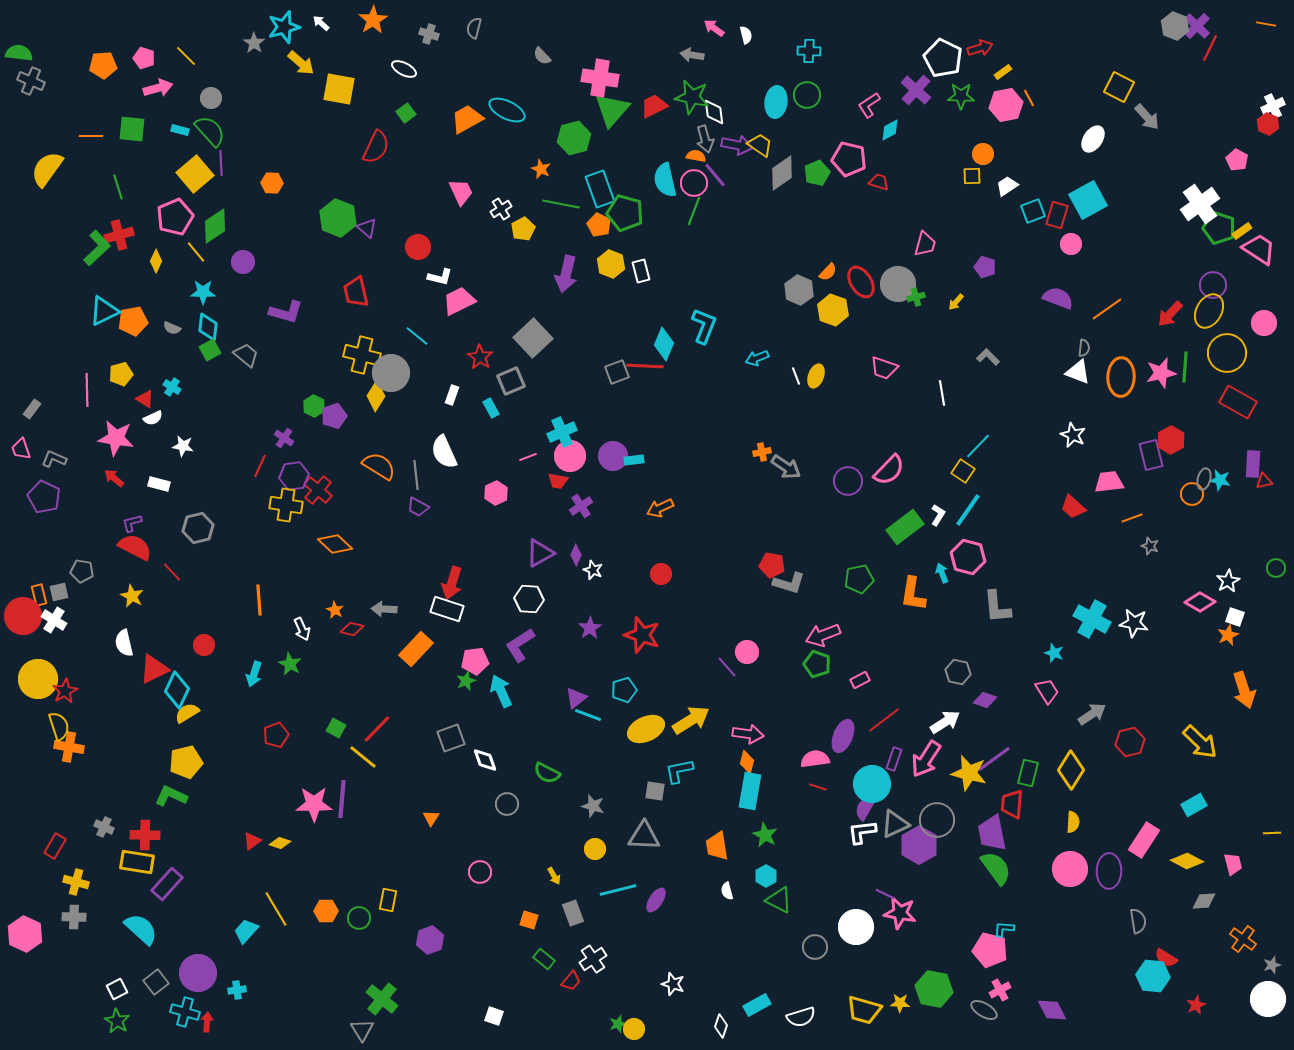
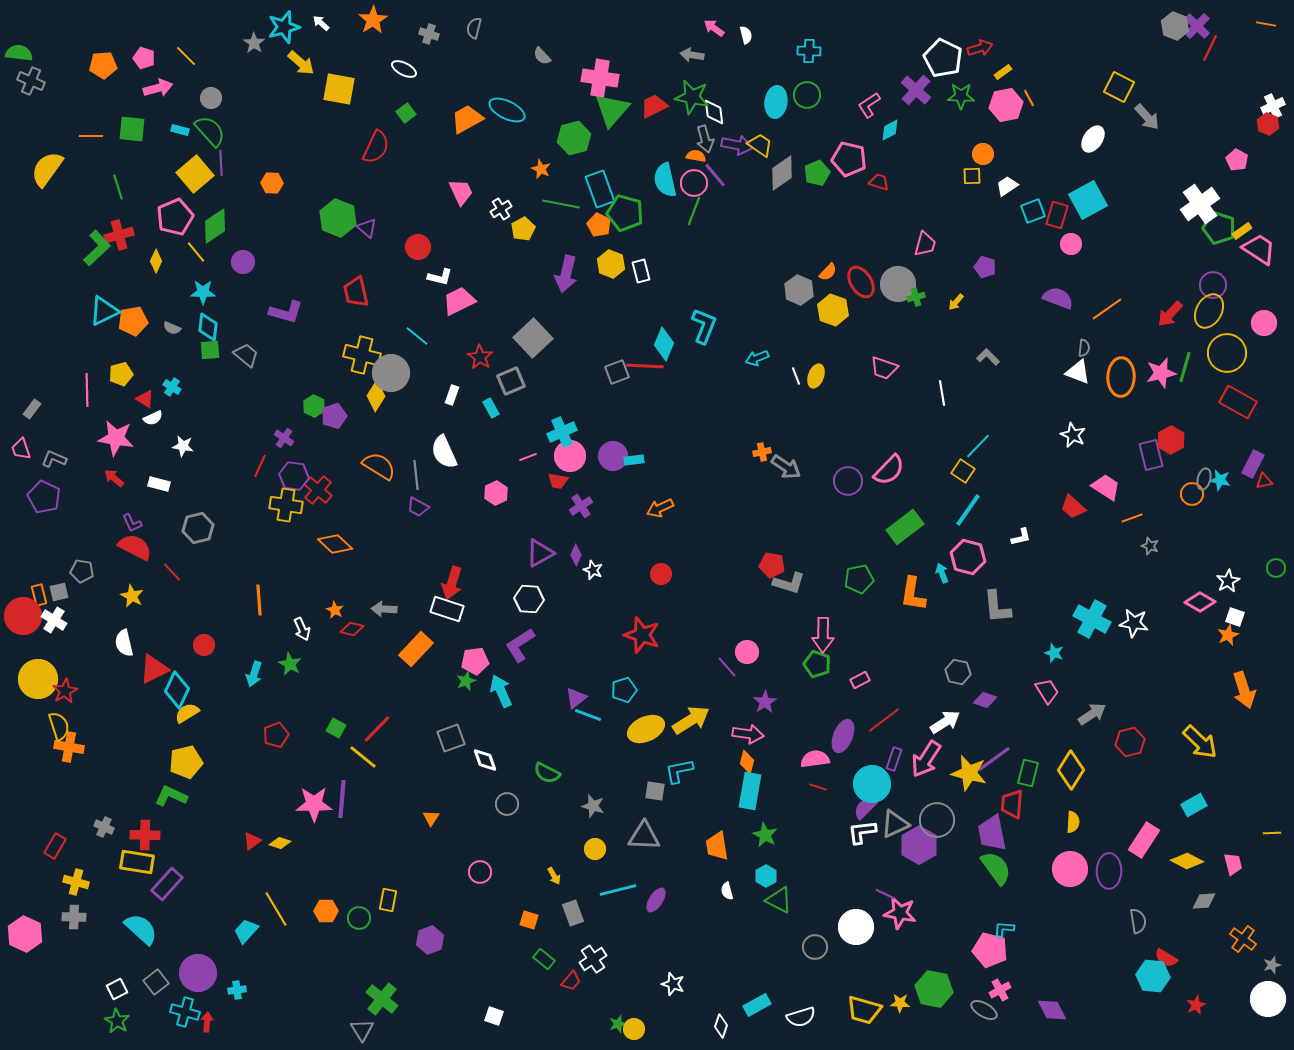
green square at (210, 350): rotated 25 degrees clockwise
green line at (1185, 367): rotated 12 degrees clockwise
purple rectangle at (1253, 464): rotated 24 degrees clockwise
purple hexagon at (294, 476): rotated 16 degrees clockwise
pink trapezoid at (1109, 482): moved 3 px left, 5 px down; rotated 40 degrees clockwise
white L-shape at (938, 515): moved 83 px right, 22 px down; rotated 45 degrees clockwise
purple L-shape at (132, 523): rotated 100 degrees counterclockwise
purple star at (590, 628): moved 175 px right, 74 px down
pink arrow at (823, 635): rotated 68 degrees counterclockwise
purple semicircle at (865, 808): rotated 15 degrees clockwise
